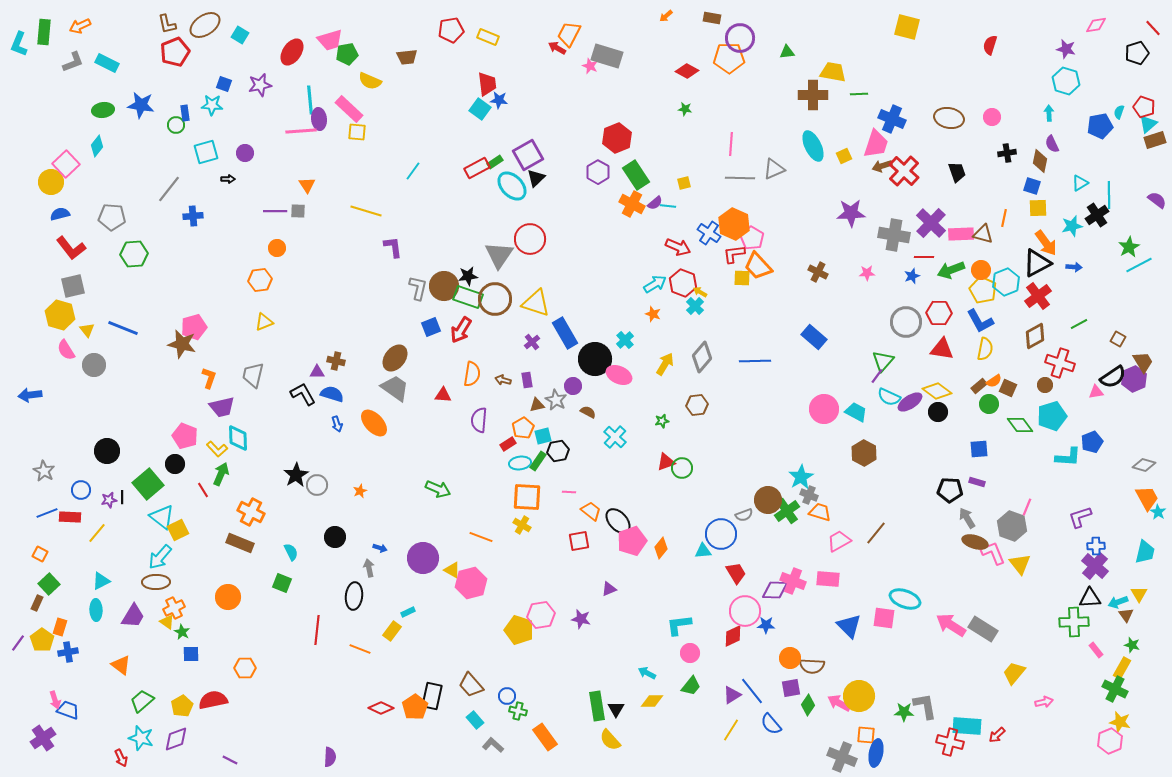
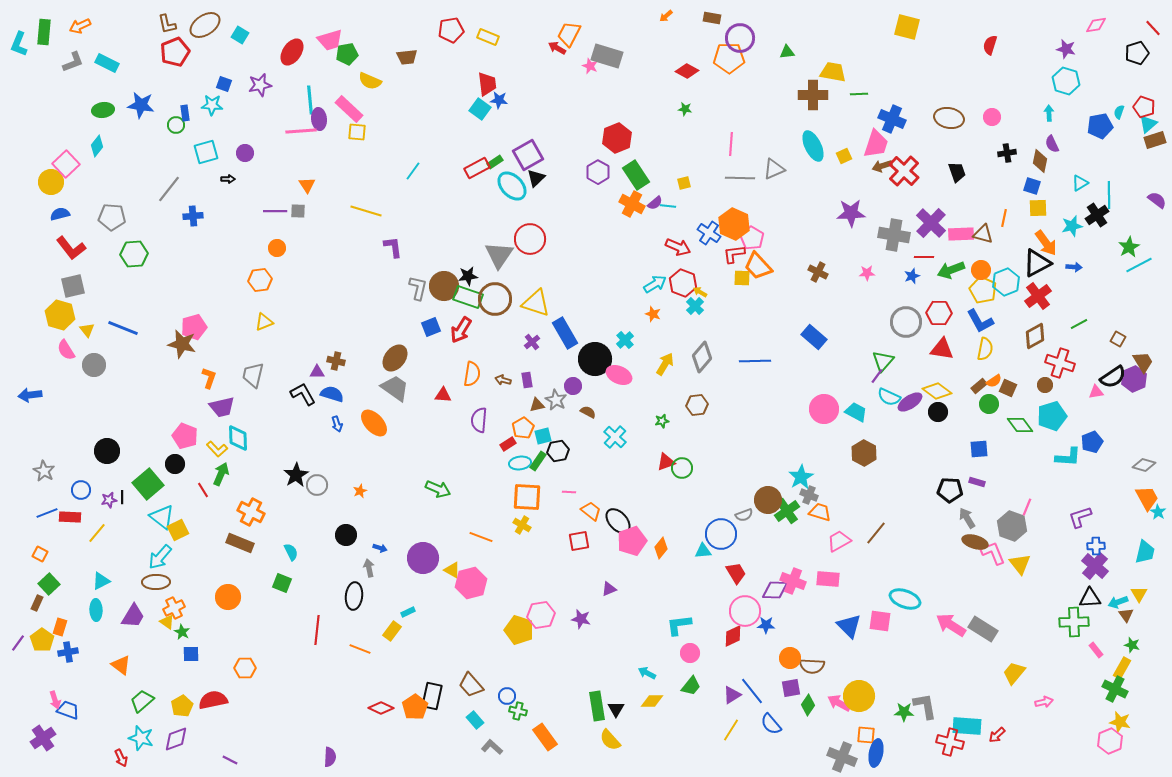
black circle at (335, 537): moved 11 px right, 2 px up
pink square at (884, 618): moved 4 px left, 3 px down
gray L-shape at (493, 745): moved 1 px left, 2 px down
